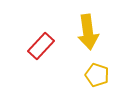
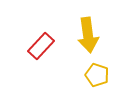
yellow arrow: moved 3 px down
